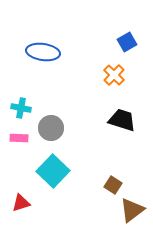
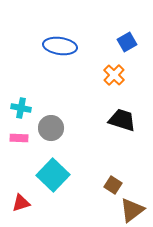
blue ellipse: moved 17 px right, 6 px up
cyan square: moved 4 px down
